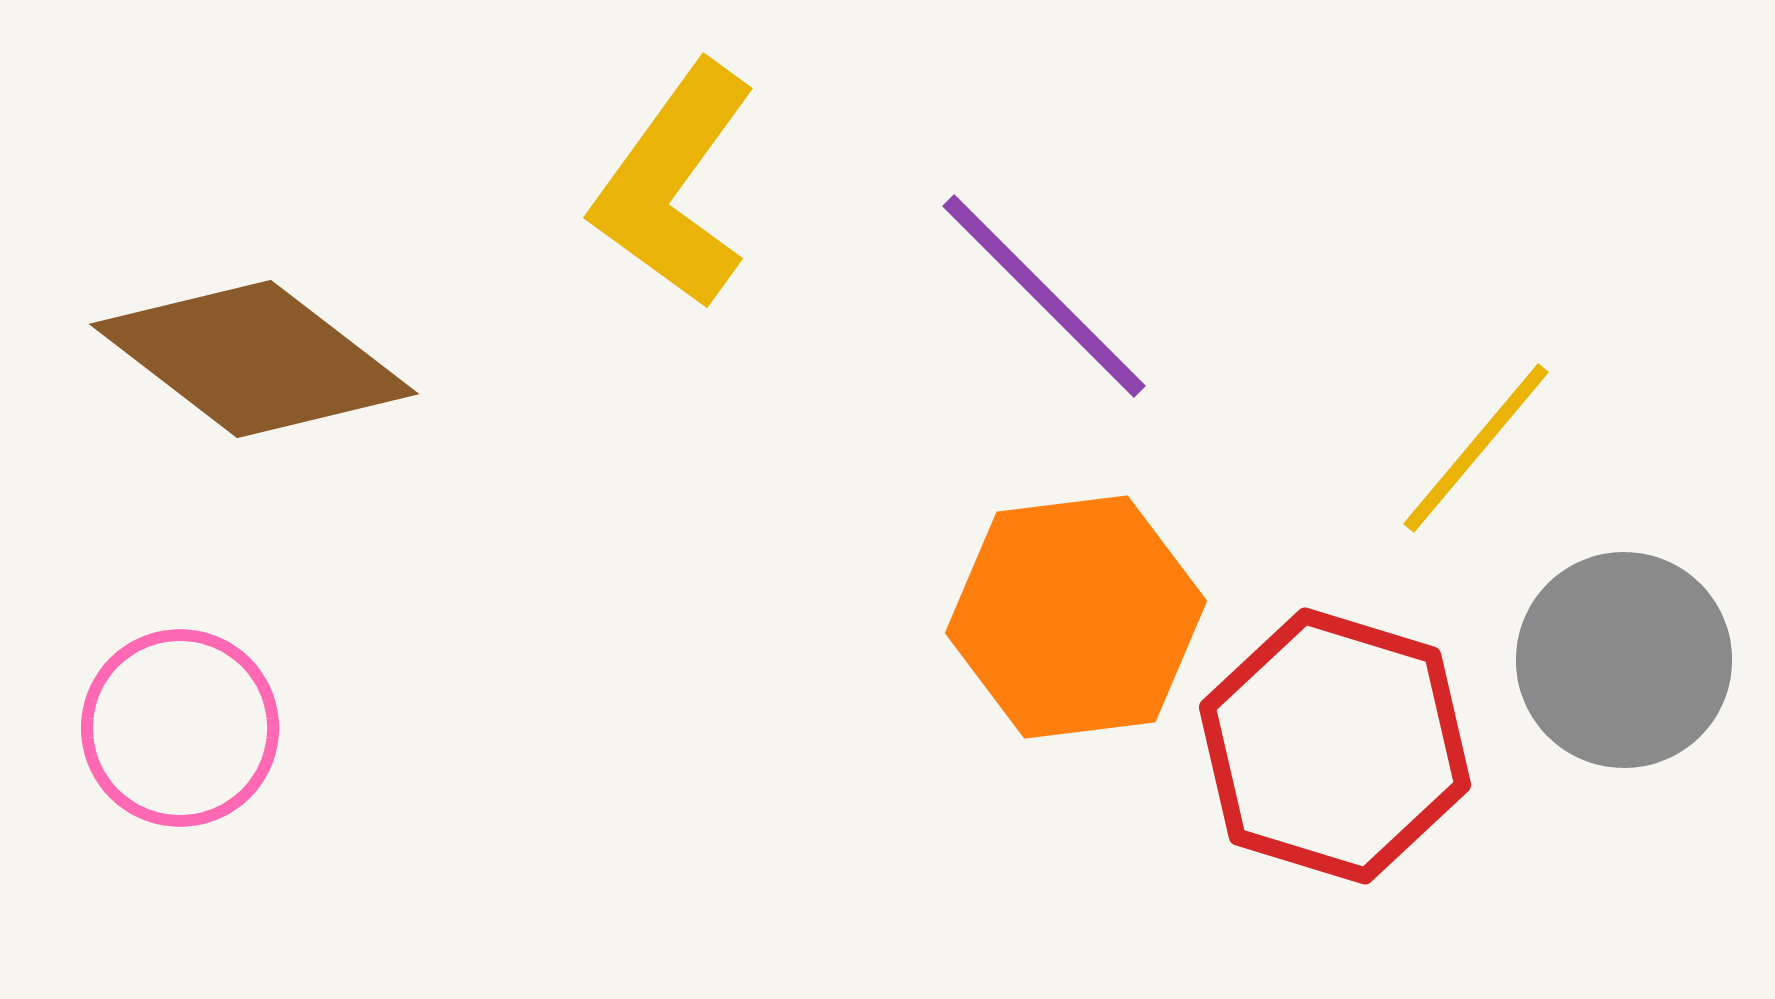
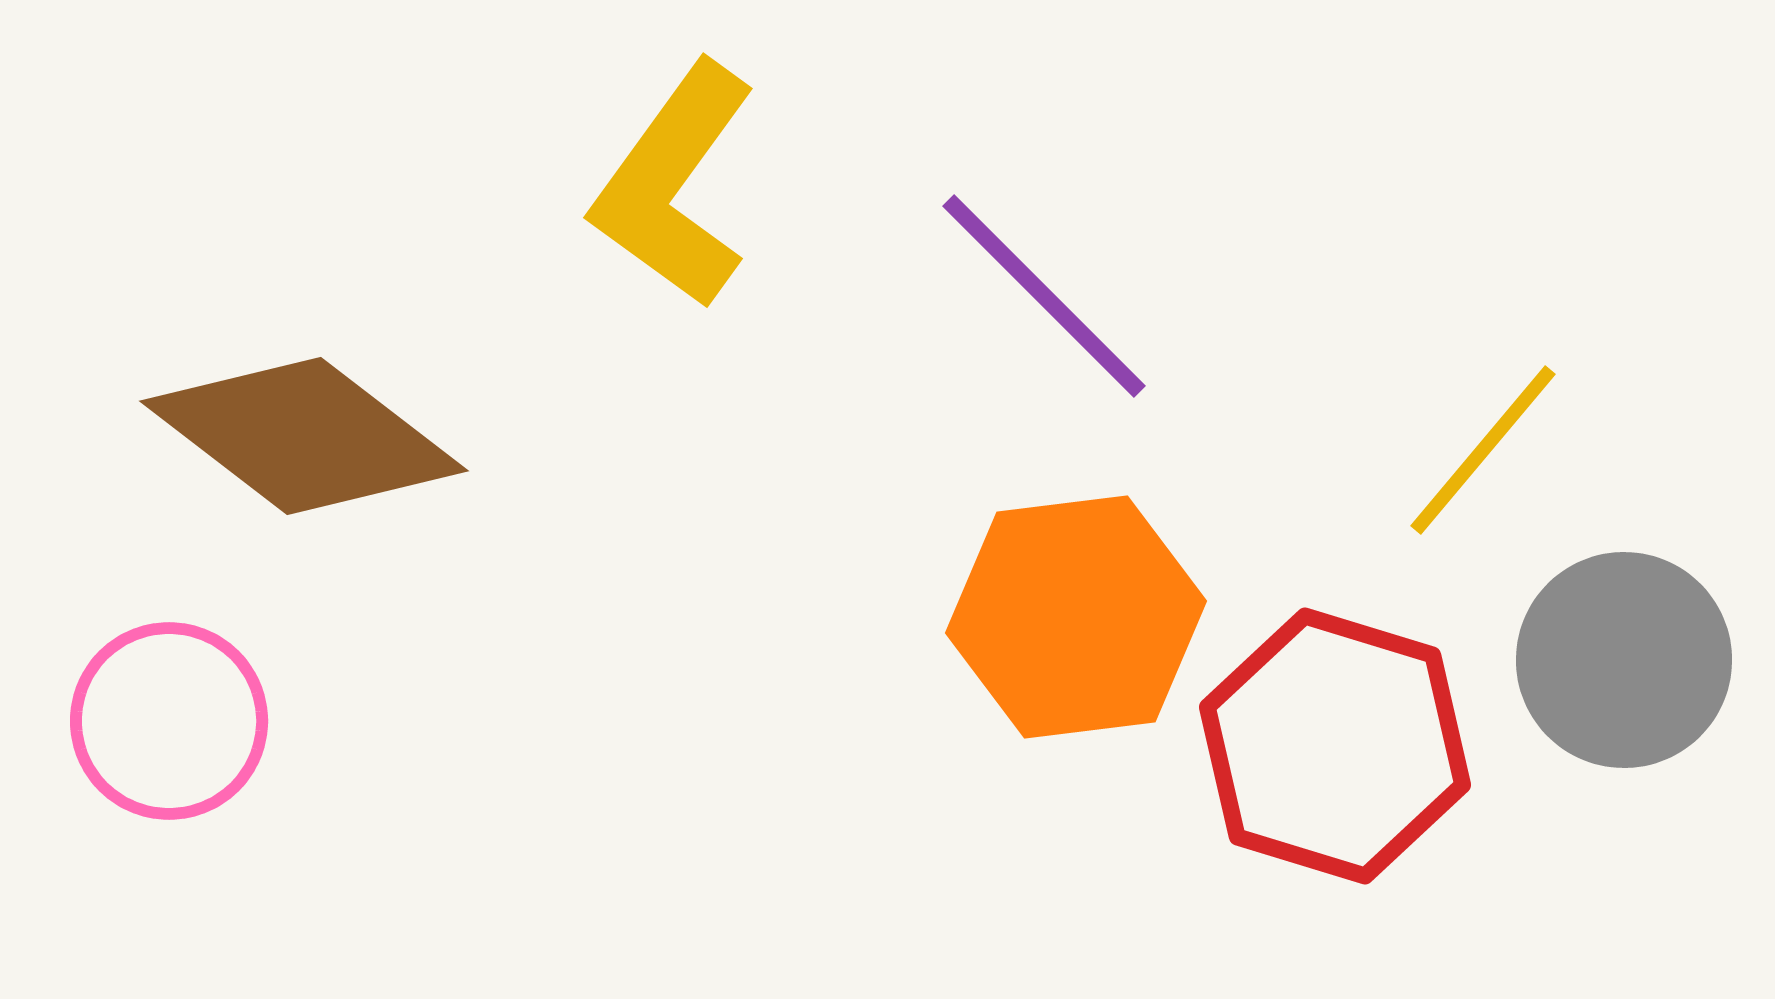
brown diamond: moved 50 px right, 77 px down
yellow line: moved 7 px right, 2 px down
pink circle: moved 11 px left, 7 px up
